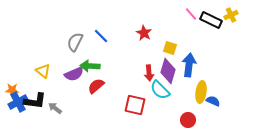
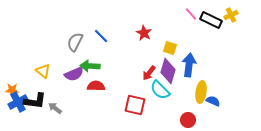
red arrow: rotated 42 degrees clockwise
red semicircle: rotated 42 degrees clockwise
